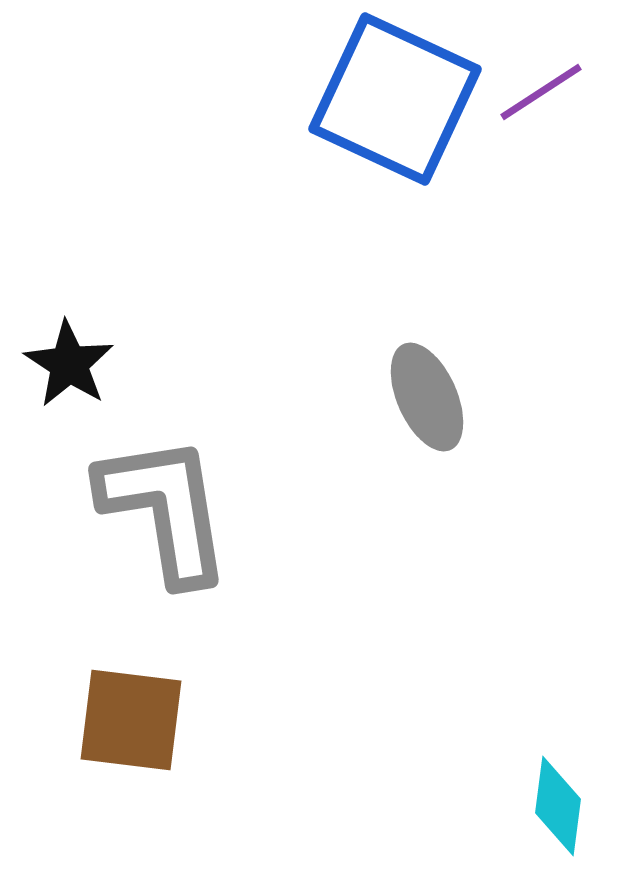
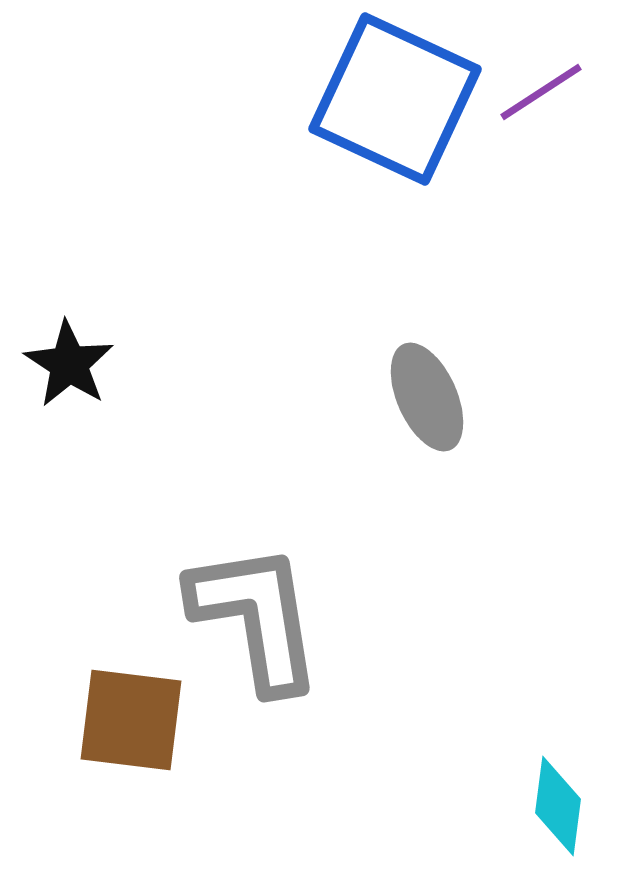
gray L-shape: moved 91 px right, 108 px down
